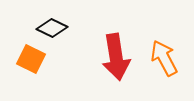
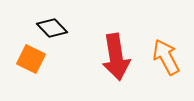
black diamond: rotated 20 degrees clockwise
orange arrow: moved 2 px right, 1 px up
